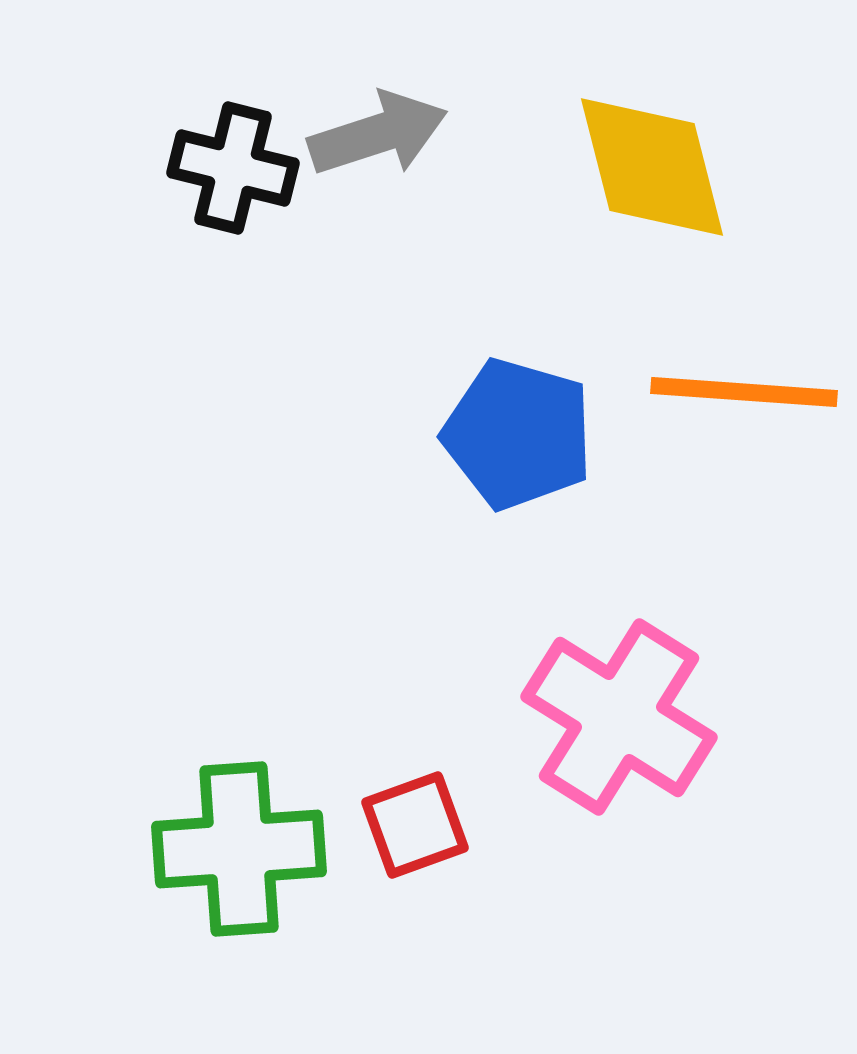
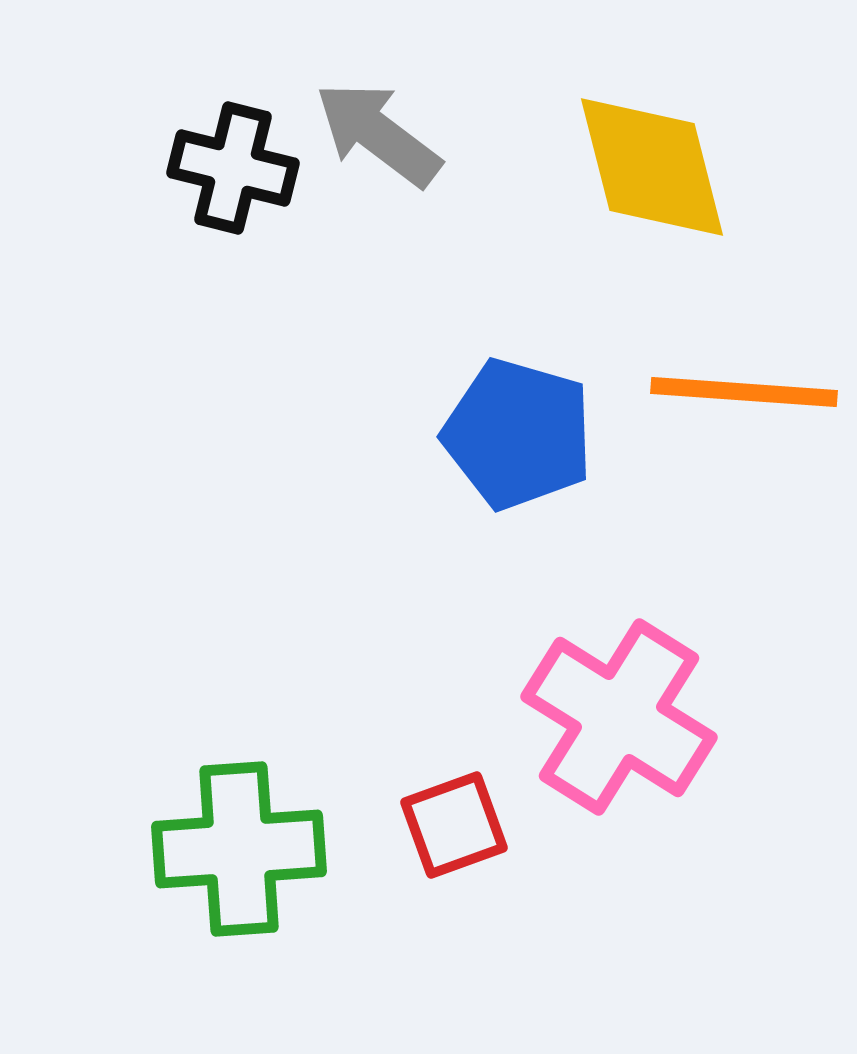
gray arrow: rotated 125 degrees counterclockwise
red square: moved 39 px right
